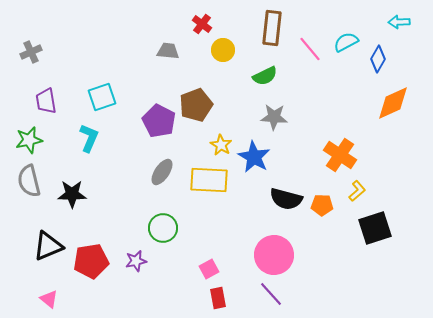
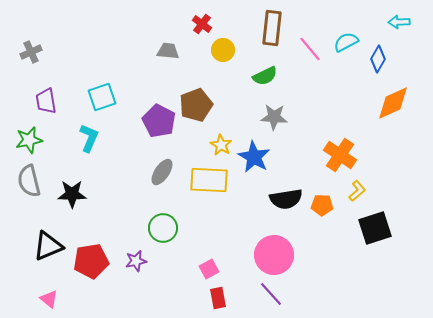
black semicircle: rotated 24 degrees counterclockwise
